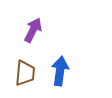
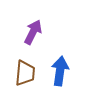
purple arrow: moved 2 px down
